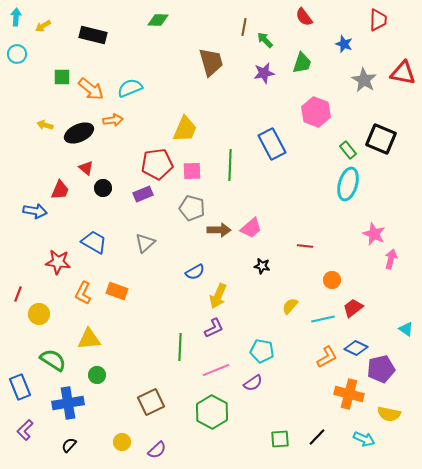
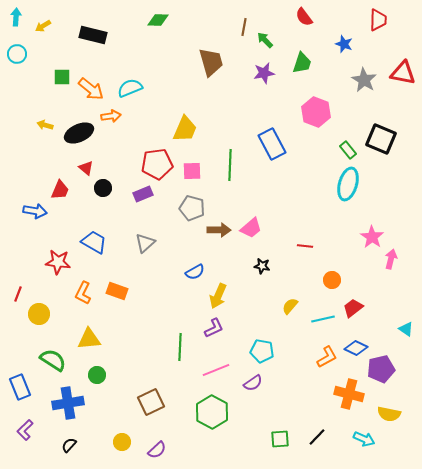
orange arrow at (113, 120): moved 2 px left, 4 px up
pink star at (374, 234): moved 2 px left, 3 px down; rotated 10 degrees clockwise
